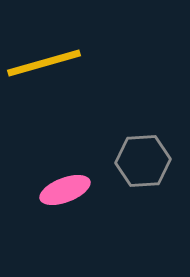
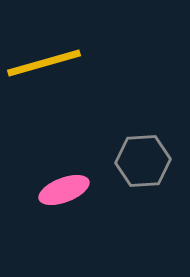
pink ellipse: moved 1 px left
